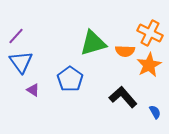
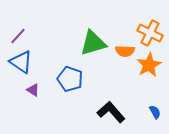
purple line: moved 2 px right
blue triangle: rotated 20 degrees counterclockwise
blue pentagon: rotated 15 degrees counterclockwise
black L-shape: moved 12 px left, 15 px down
